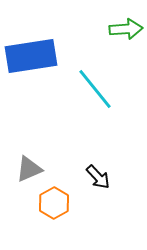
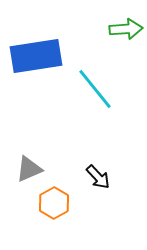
blue rectangle: moved 5 px right
